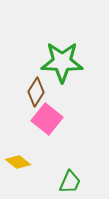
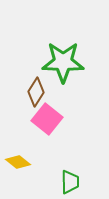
green star: moved 1 px right
green trapezoid: rotated 25 degrees counterclockwise
